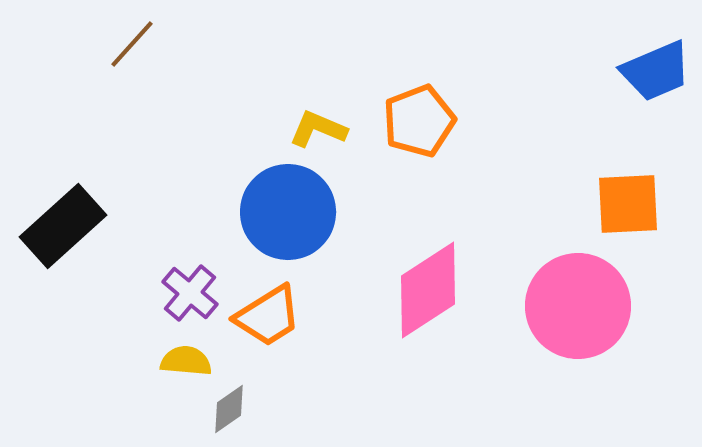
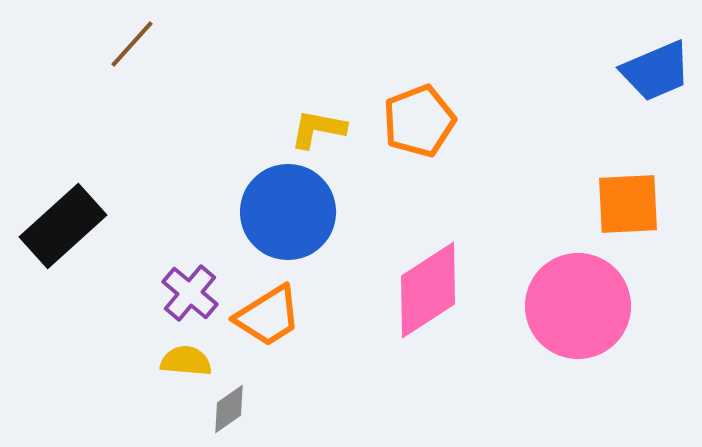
yellow L-shape: rotated 12 degrees counterclockwise
